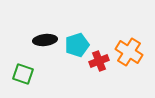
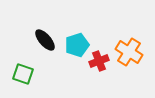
black ellipse: rotated 55 degrees clockwise
